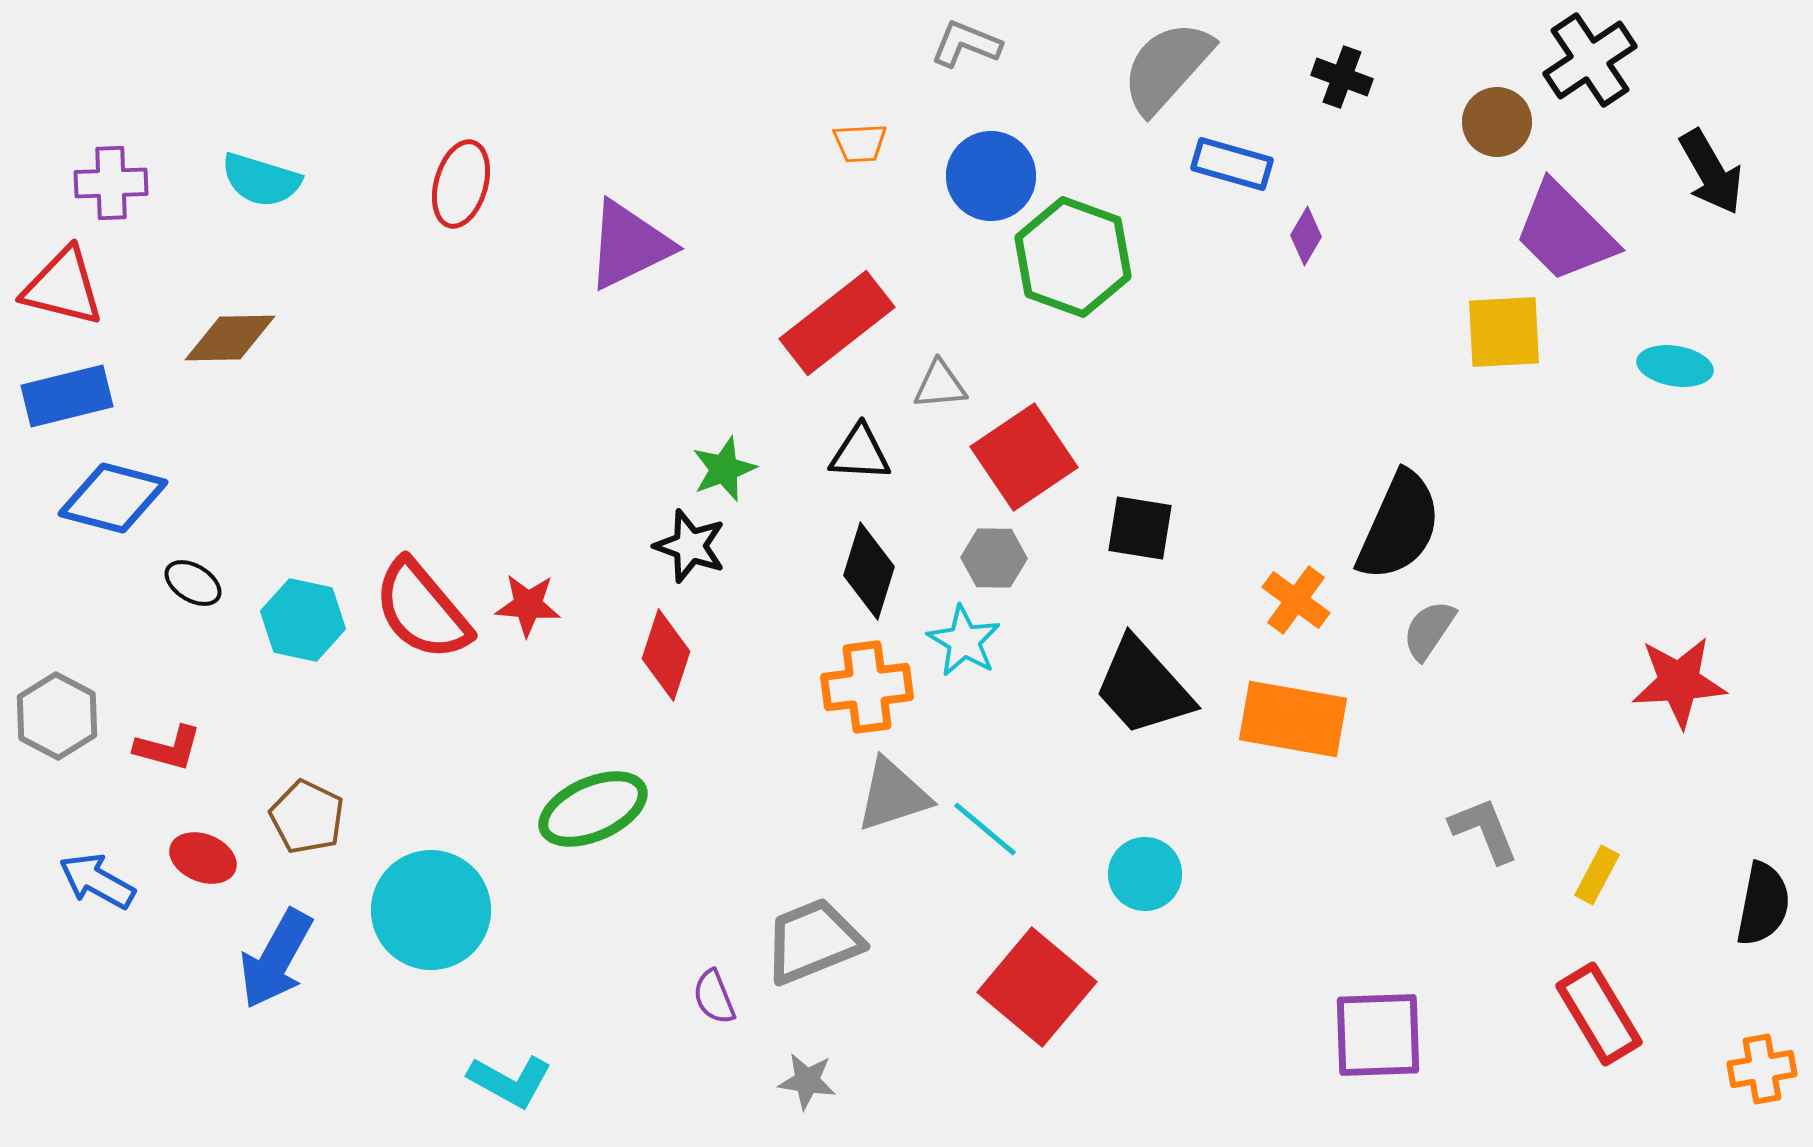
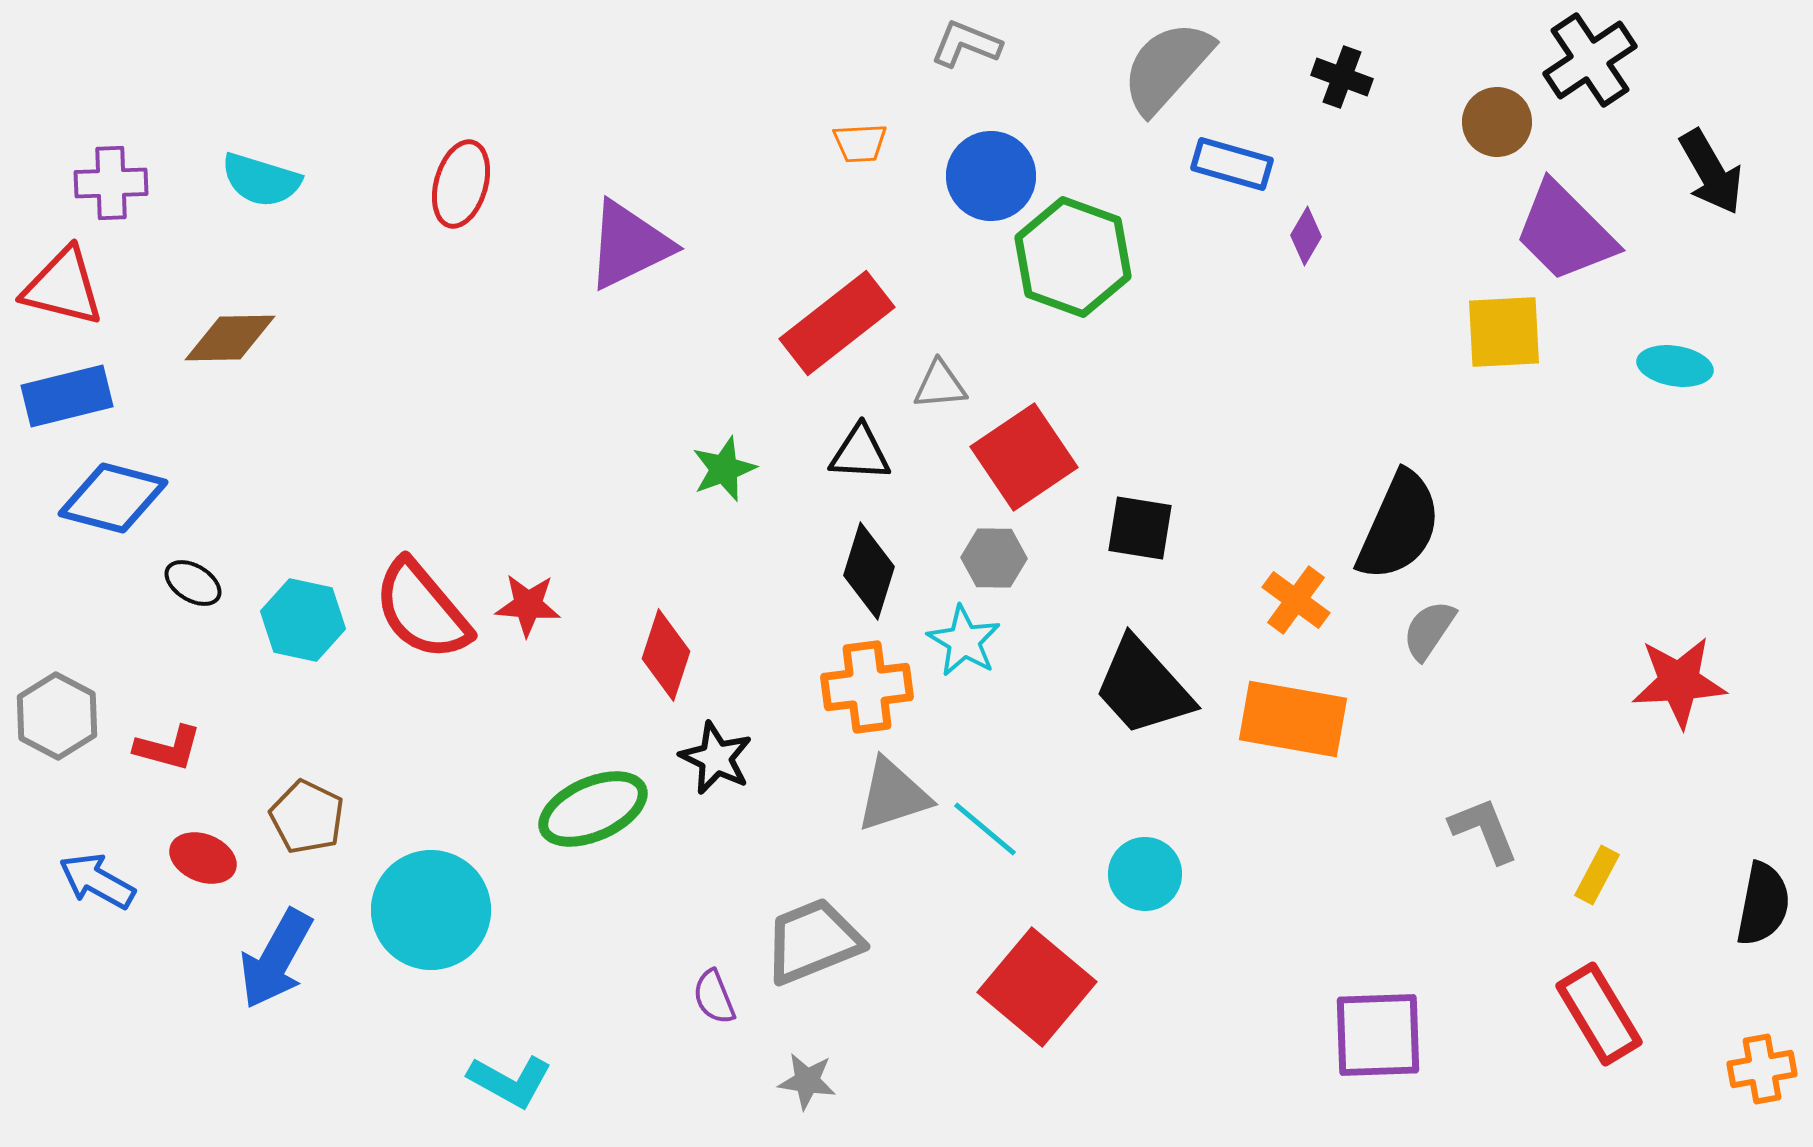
black star at (690, 546): moved 26 px right, 212 px down; rotated 6 degrees clockwise
